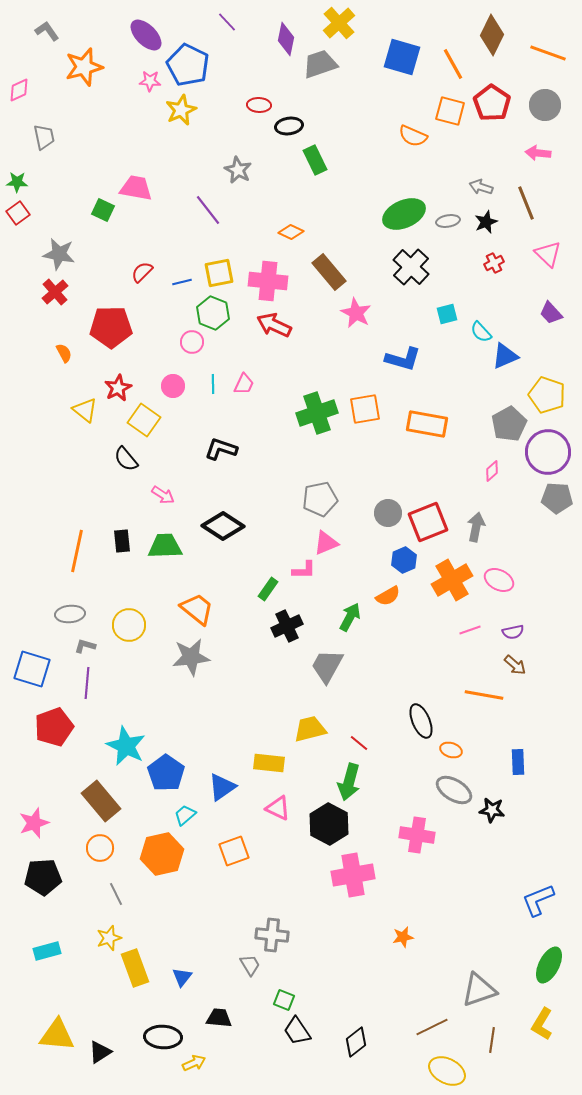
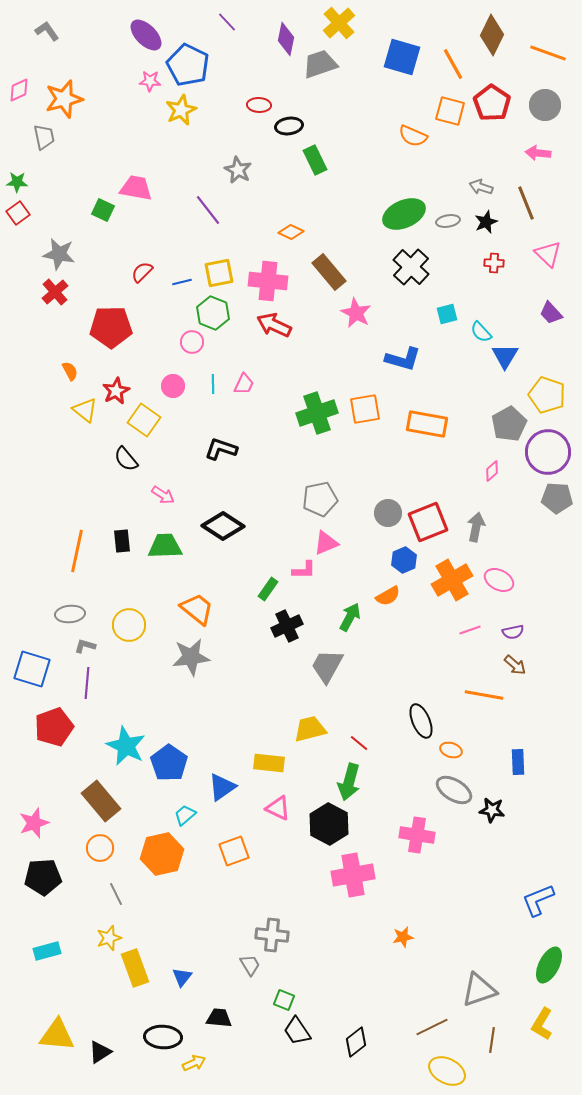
orange star at (84, 67): moved 20 px left, 32 px down
red cross at (494, 263): rotated 30 degrees clockwise
orange semicircle at (64, 353): moved 6 px right, 18 px down
blue triangle at (505, 356): rotated 36 degrees counterclockwise
red star at (118, 388): moved 2 px left, 3 px down
blue pentagon at (166, 773): moved 3 px right, 10 px up
